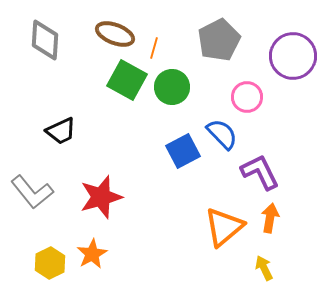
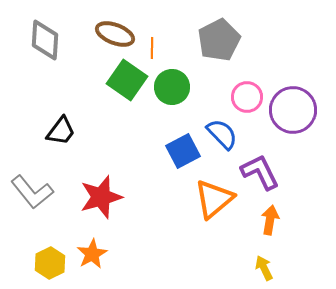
orange line: moved 2 px left; rotated 15 degrees counterclockwise
purple circle: moved 54 px down
green square: rotated 6 degrees clockwise
black trapezoid: rotated 28 degrees counterclockwise
orange arrow: moved 2 px down
orange triangle: moved 10 px left, 28 px up
